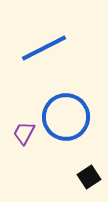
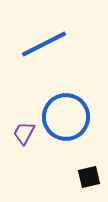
blue line: moved 4 px up
black square: rotated 20 degrees clockwise
